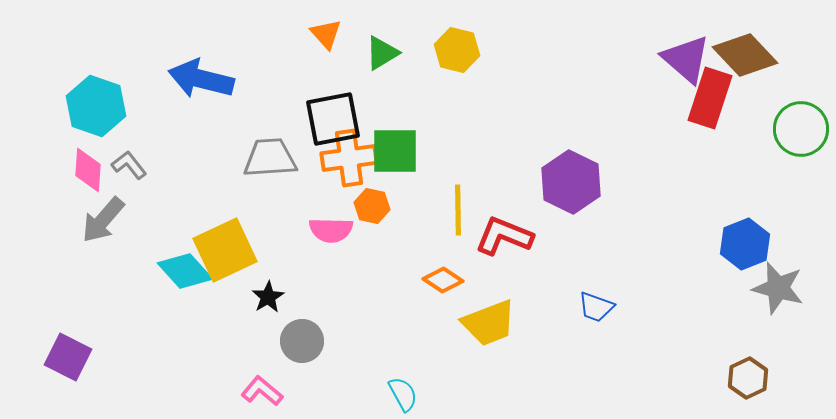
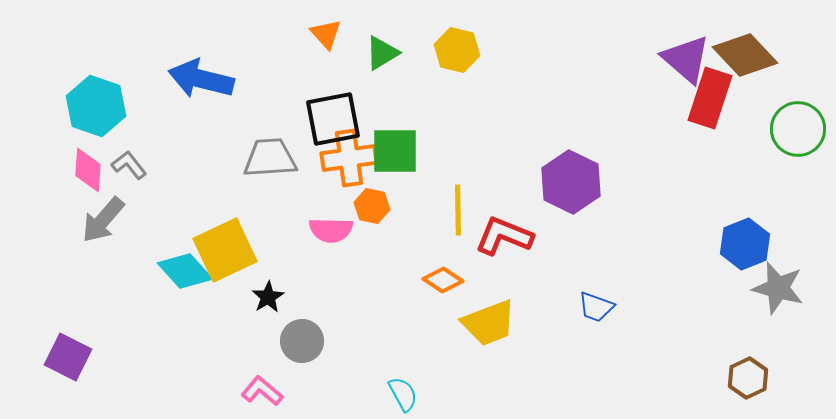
green circle: moved 3 px left
